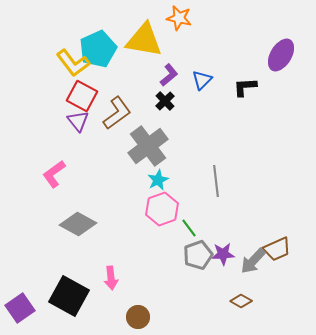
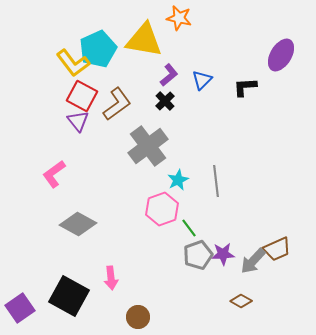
brown L-shape: moved 9 px up
cyan star: moved 20 px right
